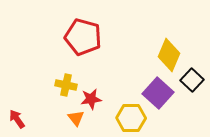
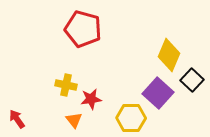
red pentagon: moved 8 px up
orange triangle: moved 2 px left, 2 px down
